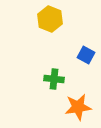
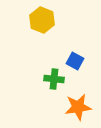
yellow hexagon: moved 8 px left, 1 px down
blue square: moved 11 px left, 6 px down
